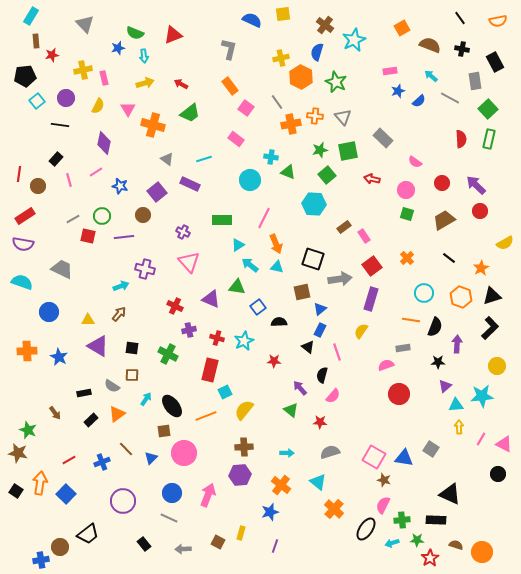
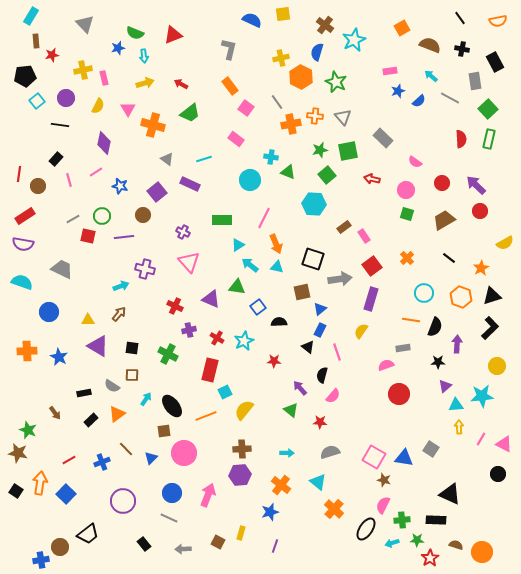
red cross at (217, 338): rotated 16 degrees clockwise
brown cross at (244, 447): moved 2 px left, 2 px down
